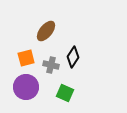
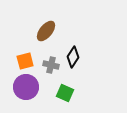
orange square: moved 1 px left, 3 px down
